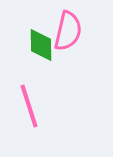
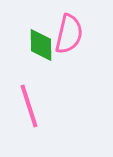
pink semicircle: moved 1 px right, 3 px down
